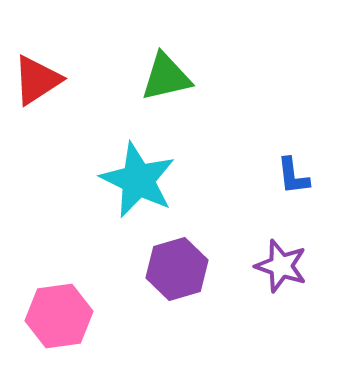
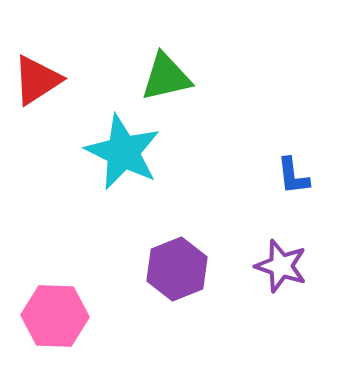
cyan star: moved 15 px left, 28 px up
purple hexagon: rotated 6 degrees counterclockwise
pink hexagon: moved 4 px left; rotated 10 degrees clockwise
